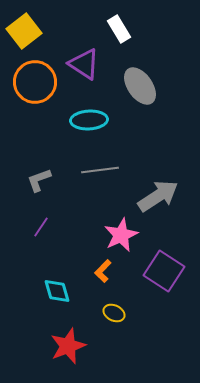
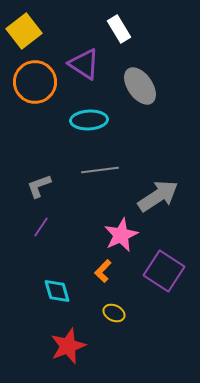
gray L-shape: moved 6 px down
